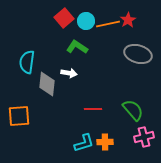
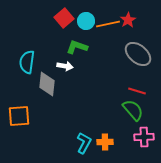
green L-shape: rotated 15 degrees counterclockwise
gray ellipse: rotated 24 degrees clockwise
white arrow: moved 4 px left, 7 px up
red line: moved 44 px right, 18 px up; rotated 18 degrees clockwise
pink cross: rotated 12 degrees clockwise
cyan L-shape: rotated 45 degrees counterclockwise
